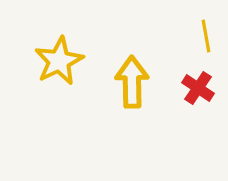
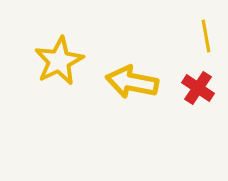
yellow arrow: rotated 78 degrees counterclockwise
